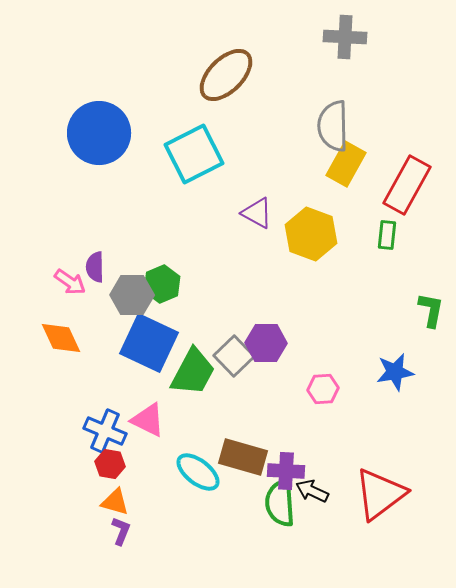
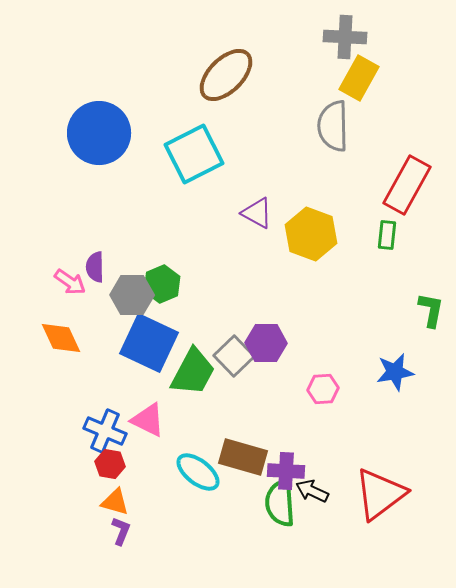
yellow rectangle: moved 13 px right, 86 px up
